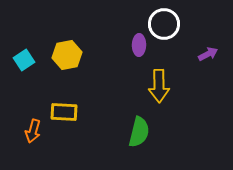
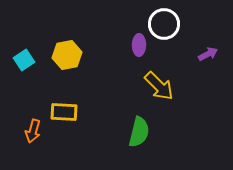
yellow arrow: rotated 44 degrees counterclockwise
